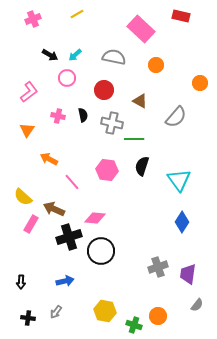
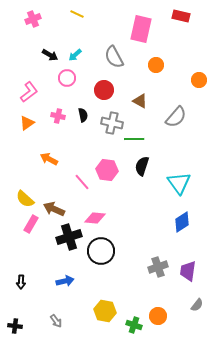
yellow line at (77, 14): rotated 56 degrees clockwise
pink rectangle at (141, 29): rotated 60 degrees clockwise
gray semicircle at (114, 57): rotated 130 degrees counterclockwise
orange circle at (200, 83): moved 1 px left, 3 px up
orange triangle at (27, 130): moved 7 px up; rotated 21 degrees clockwise
cyan triangle at (179, 180): moved 3 px down
pink line at (72, 182): moved 10 px right
yellow semicircle at (23, 197): moved 2 px right, 2 px down
blue diamond at (182, 222): rotated 25 degrees clockwise
purple trapezoid at (188, 274): moved 3 px up
gray arrow at (56, 312): moved 9 px down; rotated 72 degrees counterclockwise
black cross at (28, 318): moved 13 px left, 8 px down
